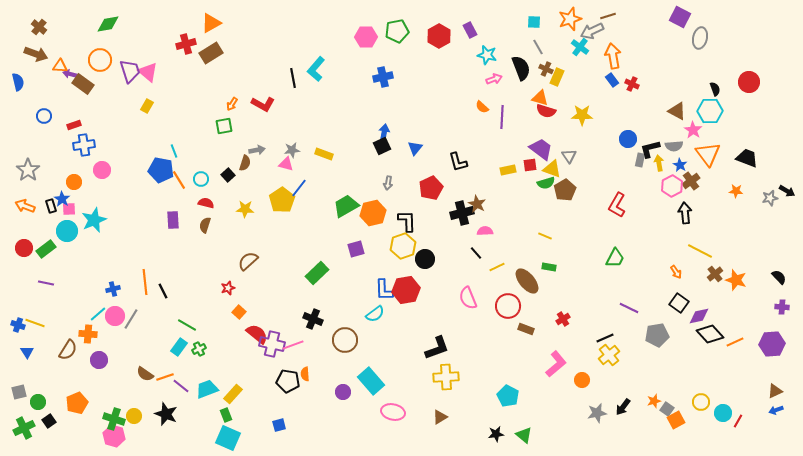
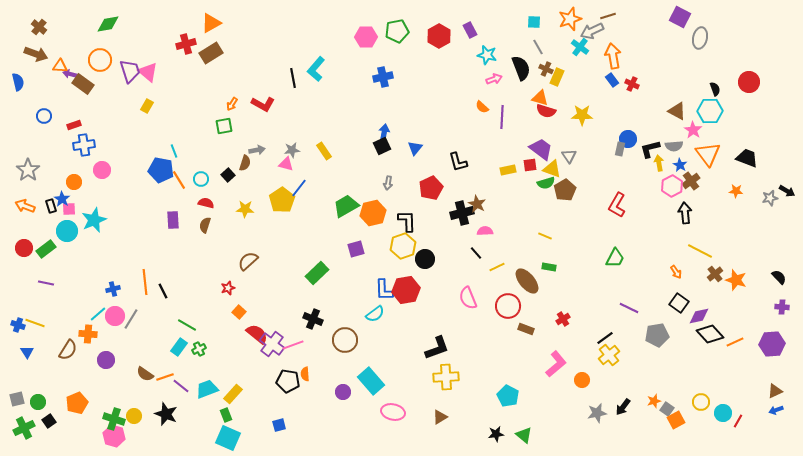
yellow rectangle at (324, 154): moved 3 px up; rotated 36 degrees clockwise
gray rectangle at (640, 160): moved 20 px left, 11 px up
black line at (605, 338): rotated 12 degrees counterclockwise
purple cross at (272, 344): rotated 25 degrees clockwise
purple circle at (99, 360): moved 7 px right
gray square at (19, 392): moved 2 px left, 7 px down
